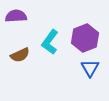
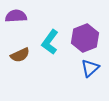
blue triangle: rotated 18 degrees clockwise
